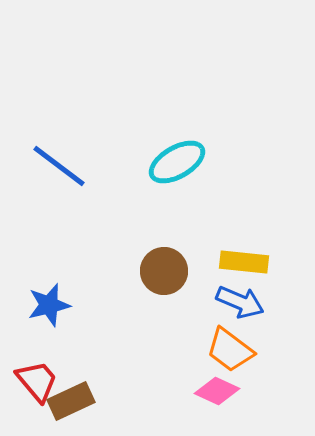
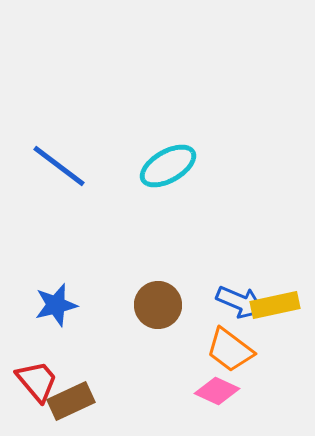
cyan ellipse: moved 9 px left, 4 px down
yellow rectangle: moved 31 px right, 43 px down; rotated 18 degrees counterclockwise
brown circle: moved 6 px left, 34 px down
blue star: moved 7 px right
